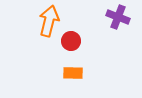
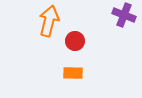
purple cross: moved 6 px right, 2 px up
red circle: moved 4 px right
